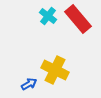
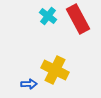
red rectangle: rotated 12 degrees clockwise
blue arrow: rotated 28 degrees clockwise
